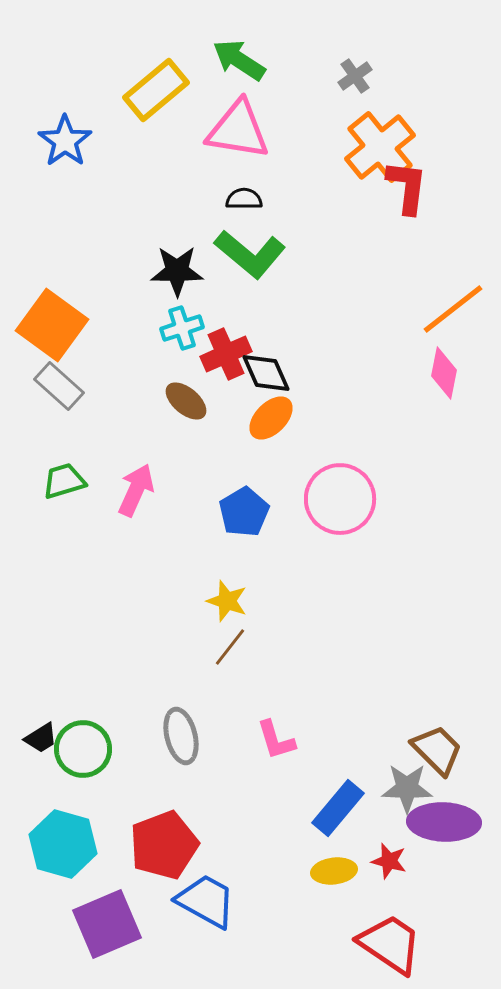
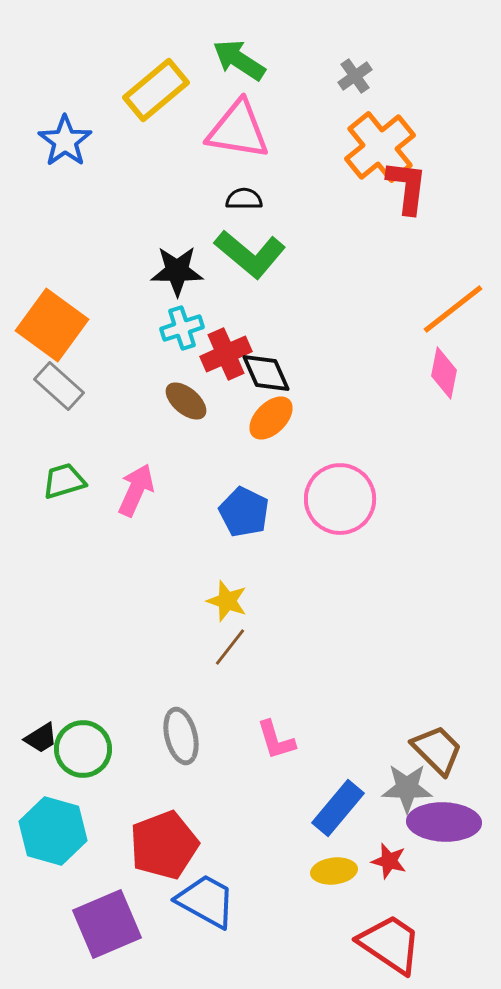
blue pentagon: rotated 15 degrees counterclockwise
cyan hexagon: moved 10 px left, 13 px up
